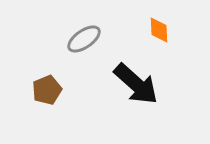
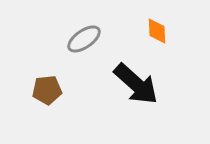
orange diamond: moved 2 px left, 1 px down
brown pentagon: rotated 16 degrees clockwise
